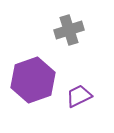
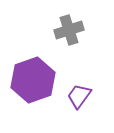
purple trapezoid: rotated 28 degrees counterclockwise
